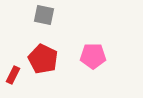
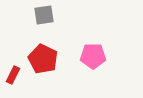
gray square: rotated 20 degrees counterclockwise
